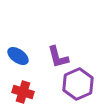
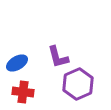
blue ellipse: moved 1 px left, 7 px down; rotated 65 degrees counterclockwise
red cross: rotated 10 degrees counterclockwise
